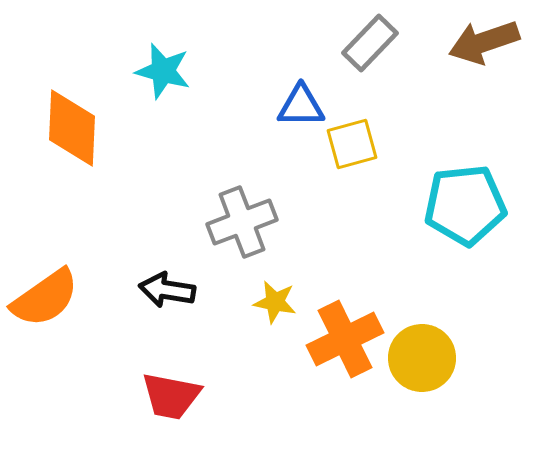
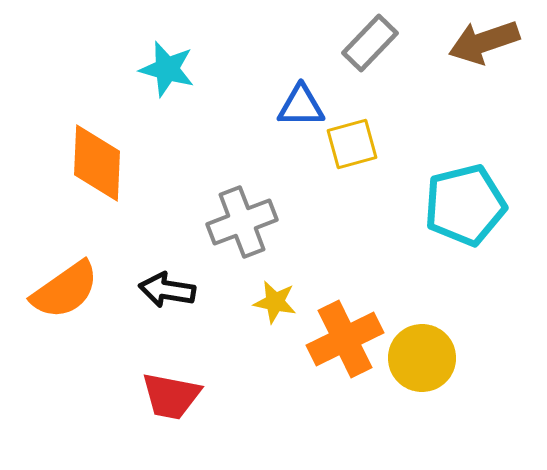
cyan star: moved 4 px right, 2 px up
orange diamond: moved 25 px right, 35 px down
cyan pentagon: rotated 8 degrees counterclockwise
orange semicircle: moved 20 px right, 8 px up
